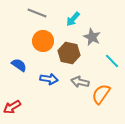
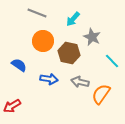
red arrow: moved 1 px up
